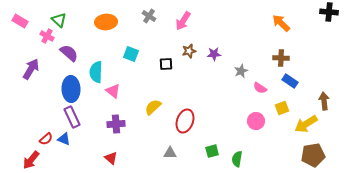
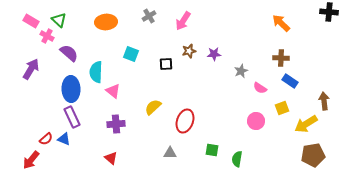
gray cross: rotated 24 degrees clockwise
pink rectangle: moved 11 px right
green square: moved 1 px up; rotated 24 degrees clockwise
